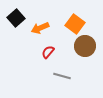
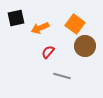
black square: rotated 30 degrees clockwise
